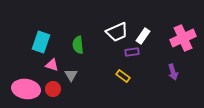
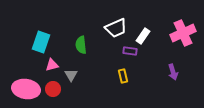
white trapezoid: moved 1 px left, 4 px up
pink cross: moved 5 px up
green semicircle: moved 3 px right
purple rectangle: moved 2 px left, 1 px up; rotated 16 degrees clockwise
pink triangle: rotated 32 degrees counterclockwise
yellow rectangle: rotated 40 degrees clockwise
